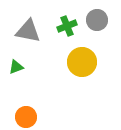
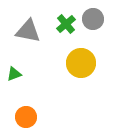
gray circle: moved 4 px left, 1 px up
green cross: moved 1 px left, 2 px up; rotated 18 degrees counterclockwise
yellow circle: moved 1 px left, 1 px down
green triangle: moved 2 px left, 7 px down
